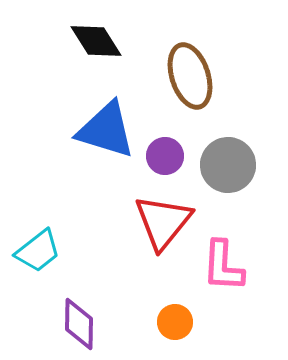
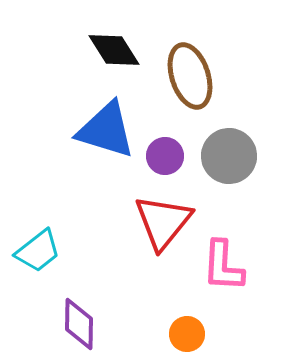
black diamond: moved 18 px right, 9 px down
gray circle: moved 1 px right, 9 px up
orange circle: moved 12 px right, 12 px down
